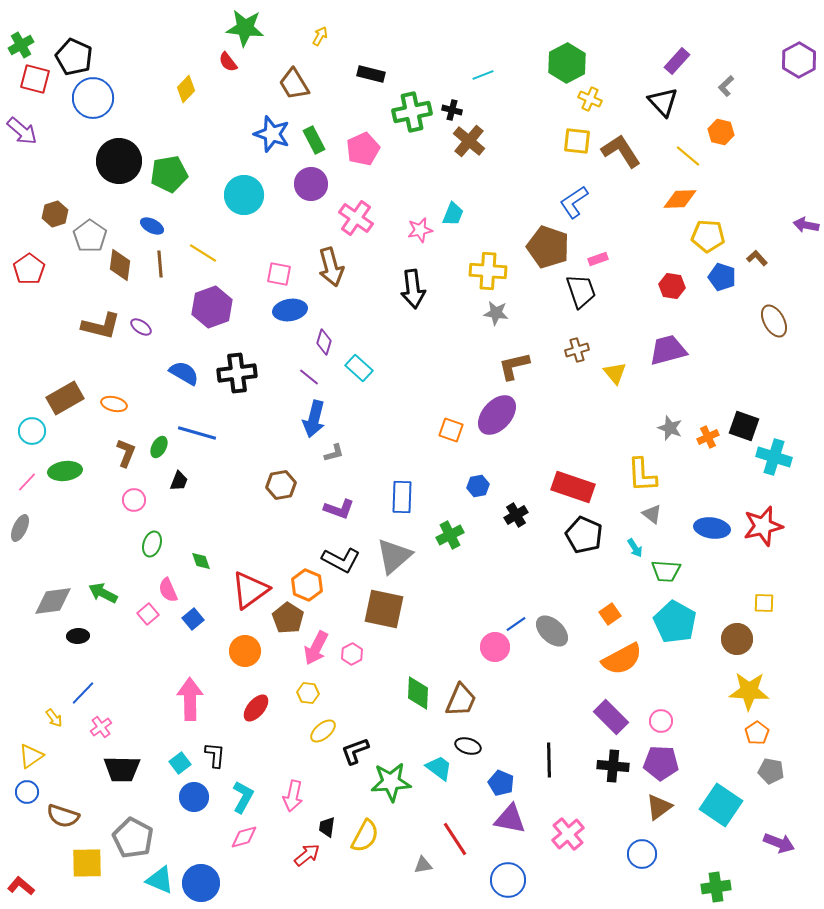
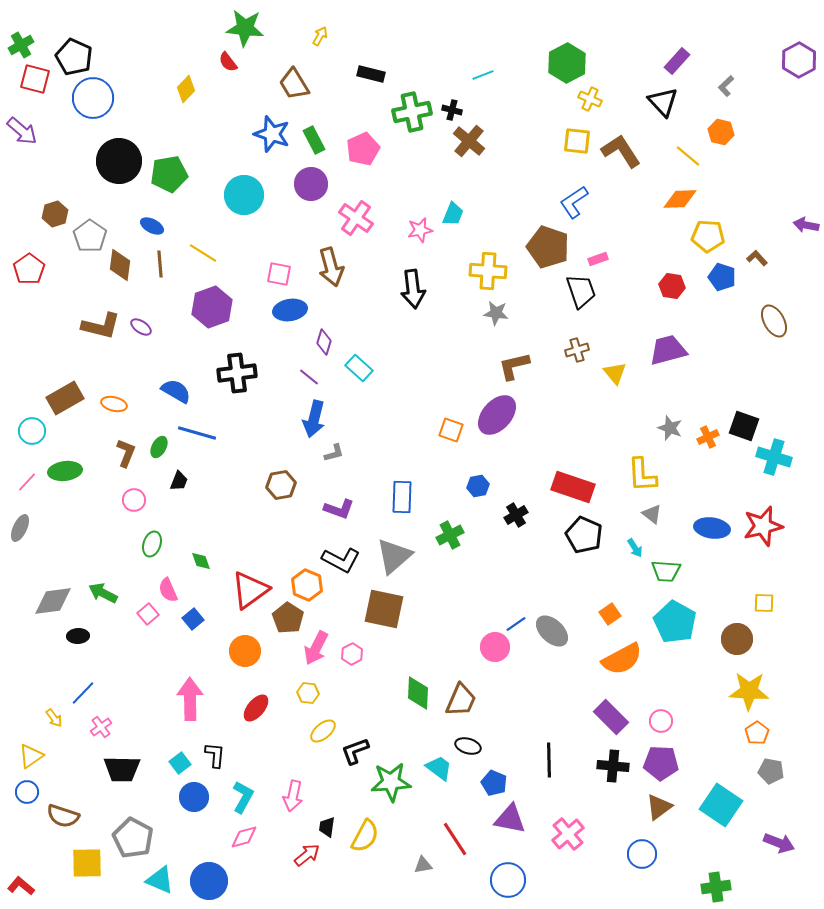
blue semicircle at (184, 373): moved 8 px left, 18 px down
blue pentagon at (501, 783): moved 7 px left
blue circle at (201, 883): moved 8 px right, 2 px up
